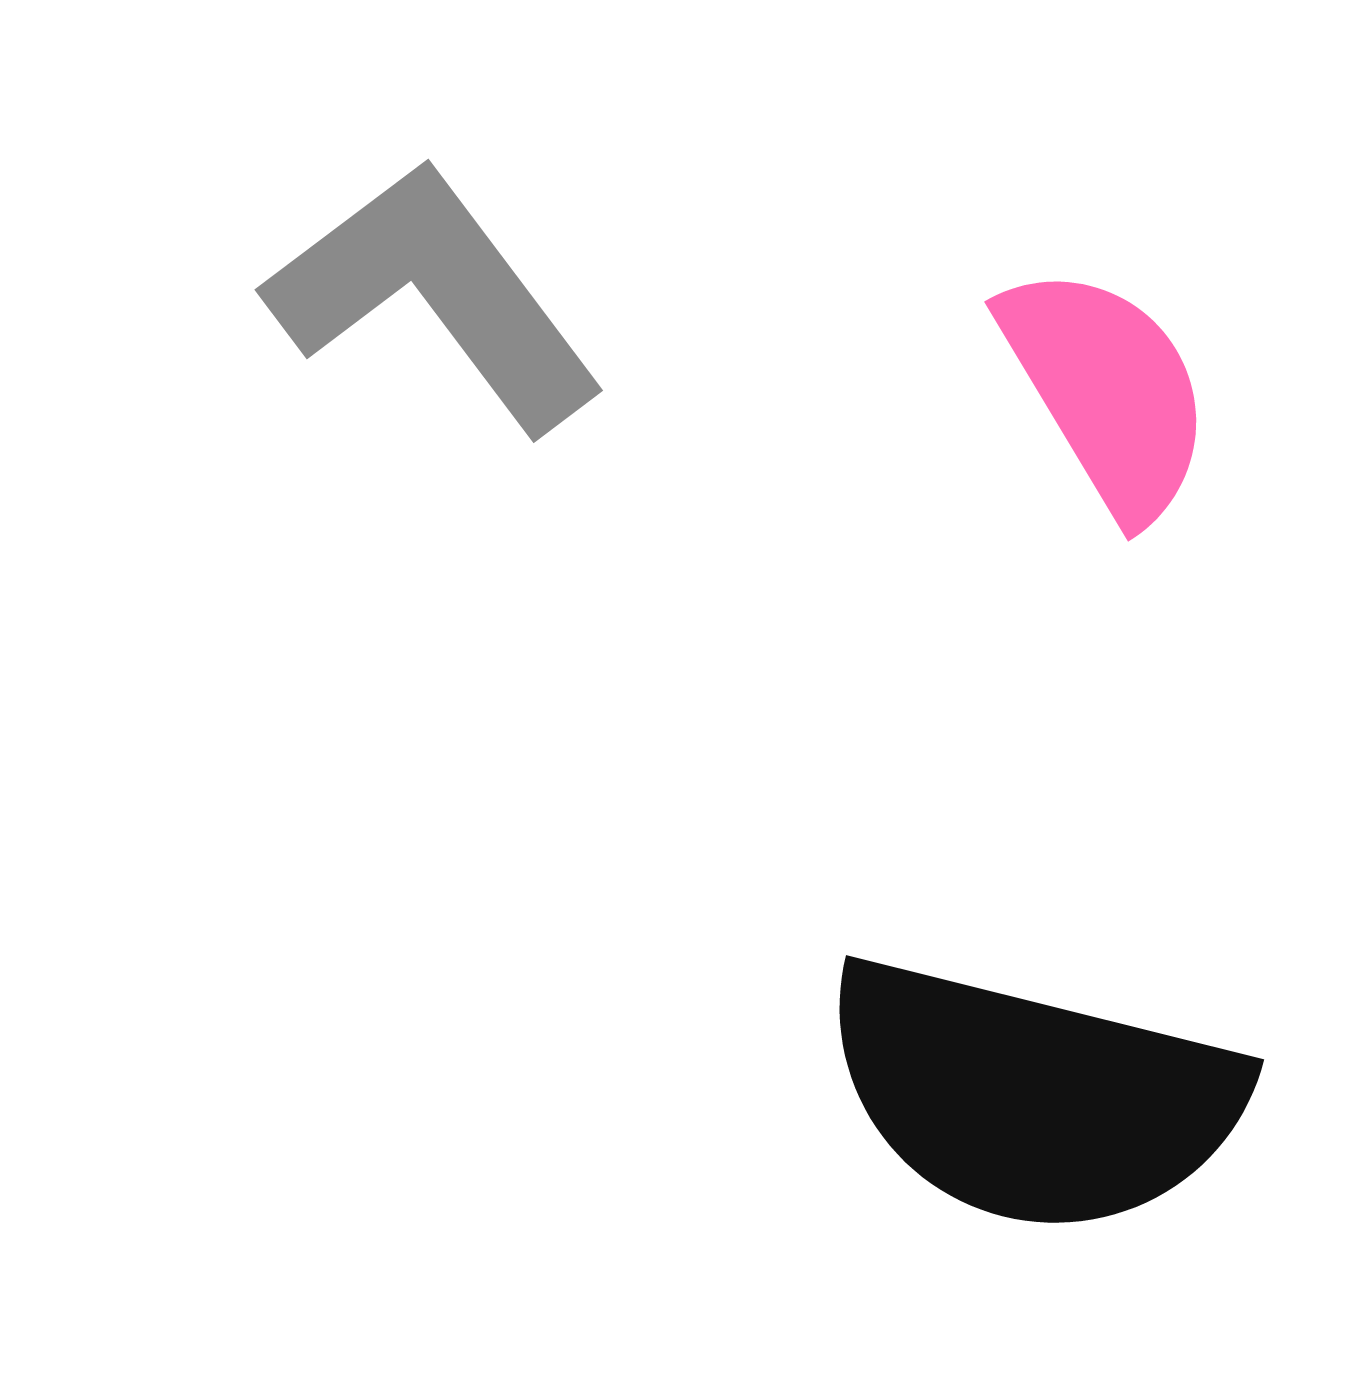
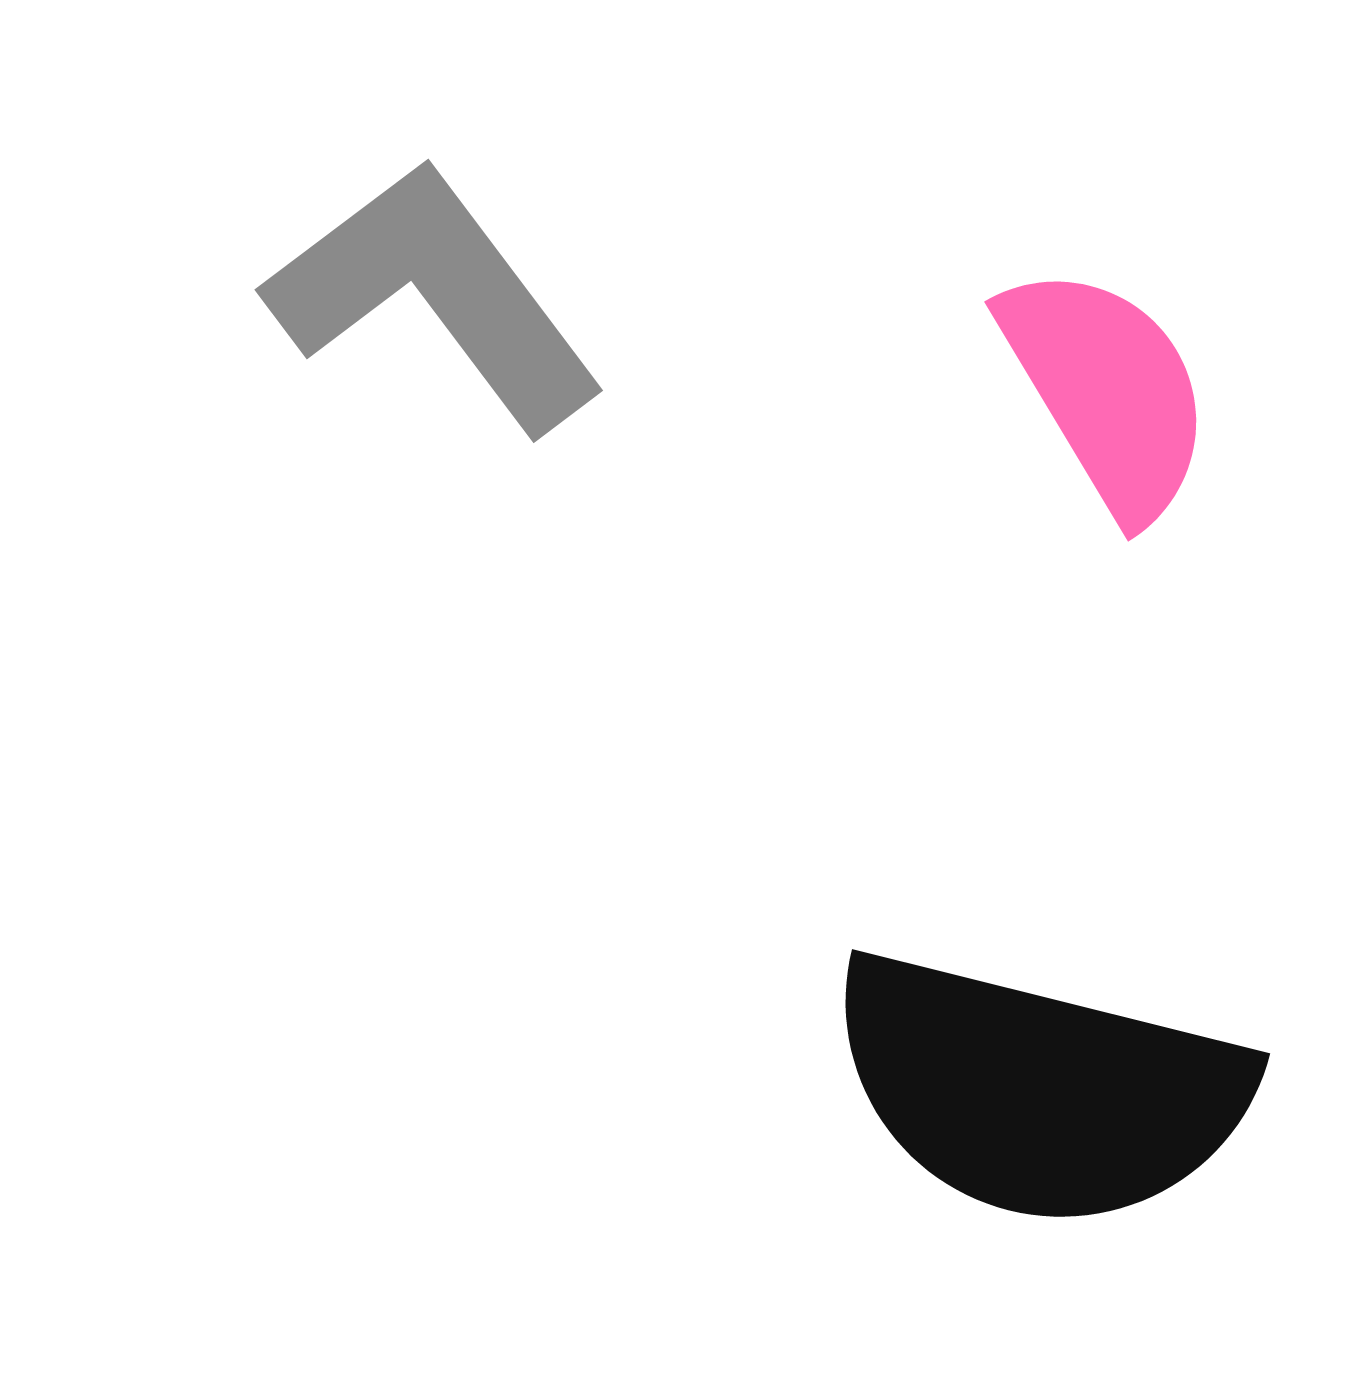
black semicircle: moved 6 px right, 6 px up
